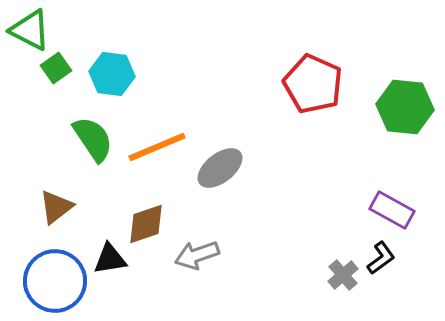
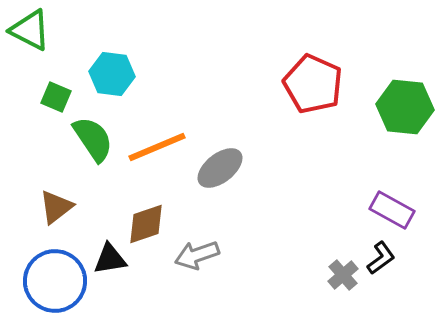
green square: moved 29 px down; rotated 32 degrees counterclockwise
